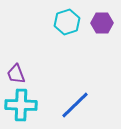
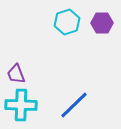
blue line: moved 1 px left
